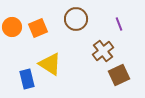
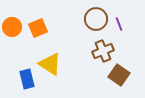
brown circle: moved 20 px right
brown cross: rotated 15 degrees clockwise
brown square: rotated 30 degrees counterclockwise
